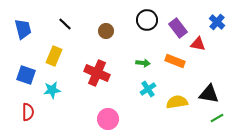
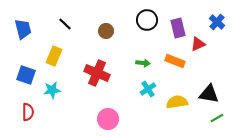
purple rectangle: rotated 24 degrees clockwise
red triangle: rotated 35 degrees counterclockwise
